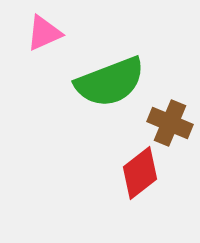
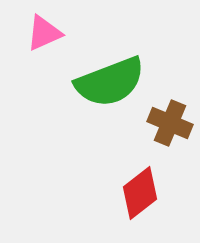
red diamond: moved 20 px down
